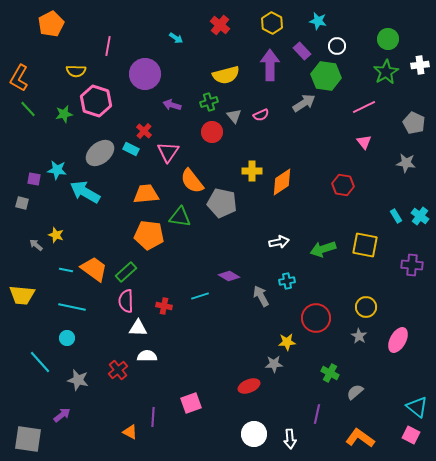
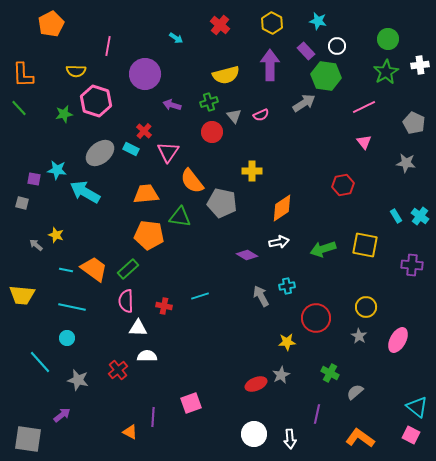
purple rectangle at (302, 51): moved 4 px right
orange L-shape at (19, 78): moved 4 px right, 3 px up; rotated 32 degrees counterclockwise
green line at (28, 109): moved 9 px left, 1 px up
orange diamond at (282, 182): moved 26 px down
red hexagon at (343, 185): rotated 20 degrees counterclockwise
green rectangle at (126, 272): moved 2 px right, 3 px up
purple diamond at (229, 276): moved 18 px right, 21 px up
cyan cross at (287, 281): moved 5 px down
gray star at (274, 364): moved 7 px right, 11 px down; rotated 24 degrees counterclockwise
red ellipse at (249, 386): moved 7 px right, 2 px up
